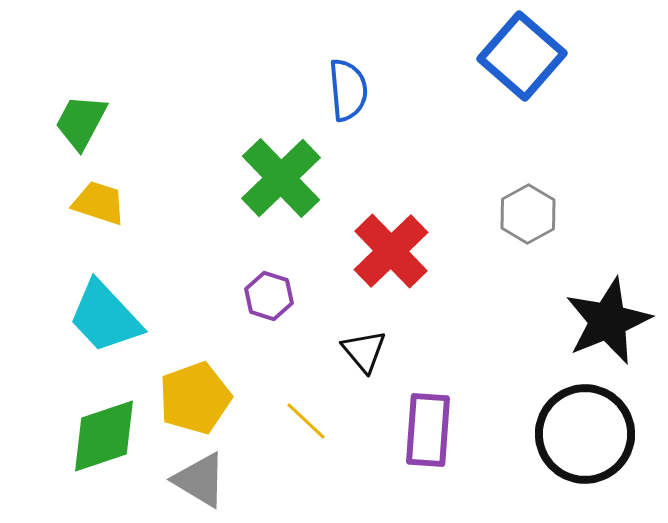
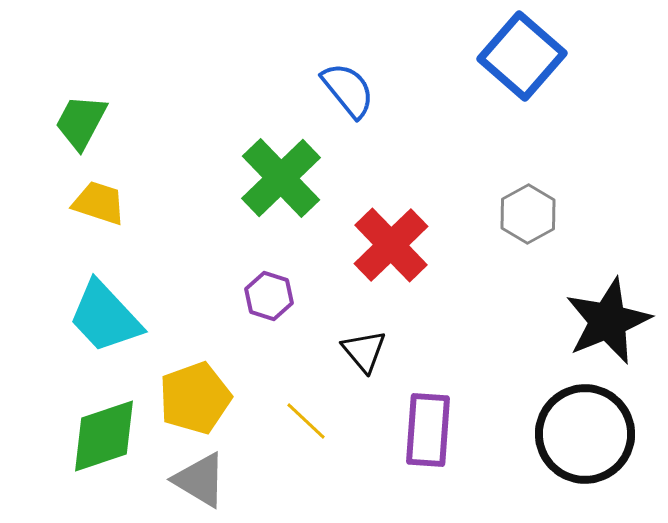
blue semicircle: rotated 34 degrees counterclockwise
red cross: moved 6 px up
